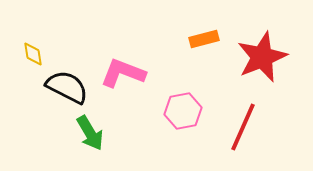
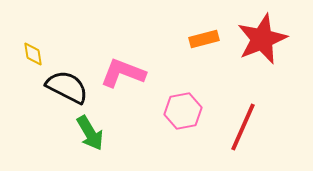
red star: moved 18 px up
